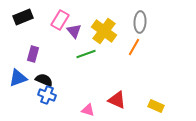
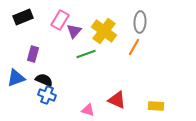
purple triangle: rotated 21 degrees clockwise
blue triangle: moved 2 px left
yellow rectangle: rotated 21 degrees counterclockwise
